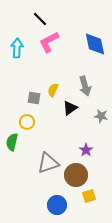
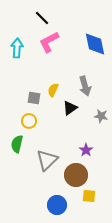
black line: moved 2 px right, 1 px up
yellow circle: moved 2 px right, 1 px up
green semicircle: moved 5 px right, 2 px down
gray triangle: moved 1 px left, 3 px up; rotated 25 degrees counterclockwise
yellow square: rotated 24 degrees clockwise
